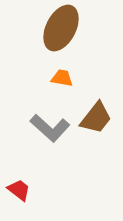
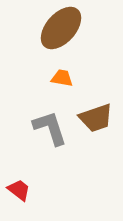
brown ellipse: rotated 15 degrees clockwise
brown trapezoid: rotated 33 degrees clockwise
gray L-shape: rotated 150 degrees counterclockwise
